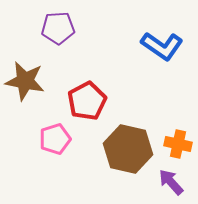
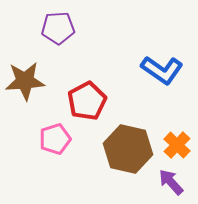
blue L-shape: moved 24 px down
brown star: rotated 15 degrees counterclockwise
orange cross: moved 1 px left, 1 px down; rotated 32 degrees clockwise
